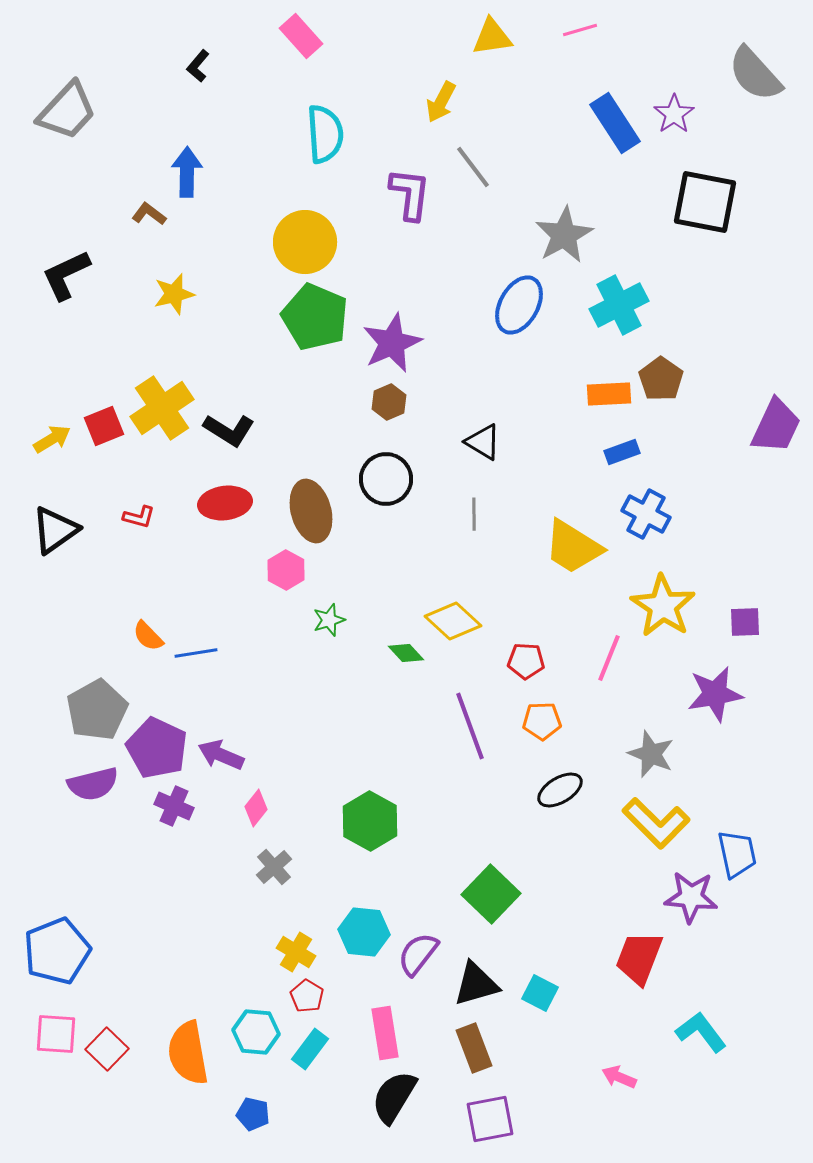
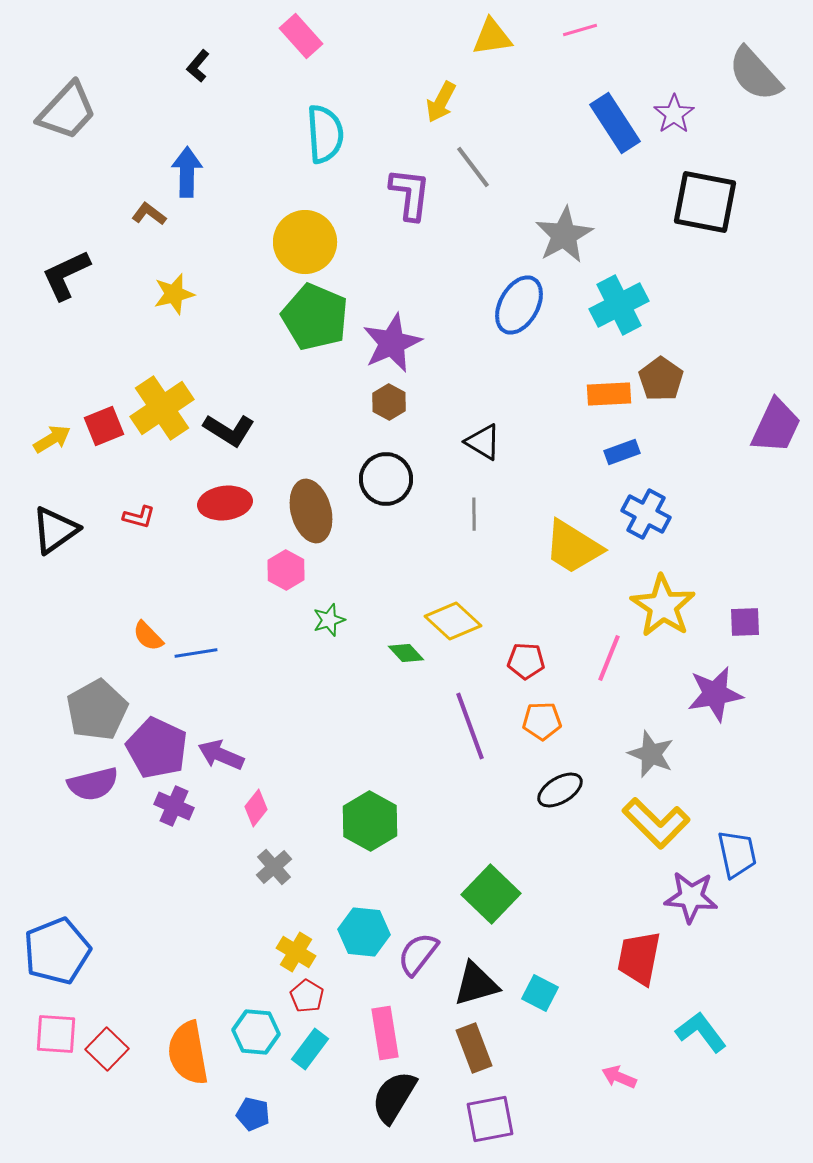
brown hexagon at (389, 402): rotated 8 degrees counterclockwise
red trapezoid at (639, 958): rotated 10 degrees counterclockwise
